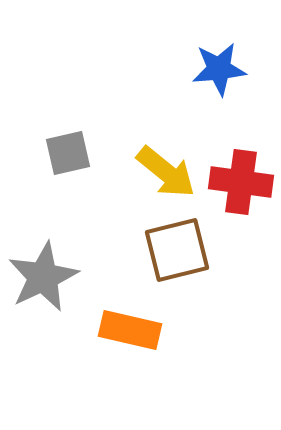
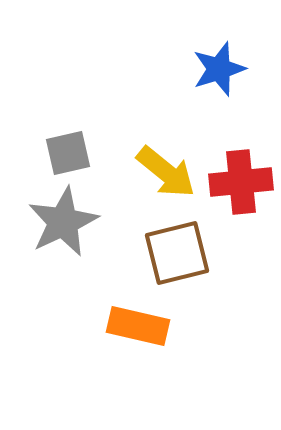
blue star: rotated 12 degrees counterclockwise
red cross: rotated 14 degrees counterclockwise
brown square: moved 3 px down
gray star: moved 20 px right, 55 px up
orange rectangle: moved 8 px right, 4 px up
